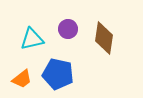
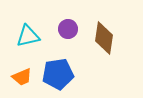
cyan triangle: moved 4 px left, 3 px up
blue pentagon: rotated 20 degrees counterclockwise
orange trapezoid: moved 2 px up; rotated 15 degrees clockwise
